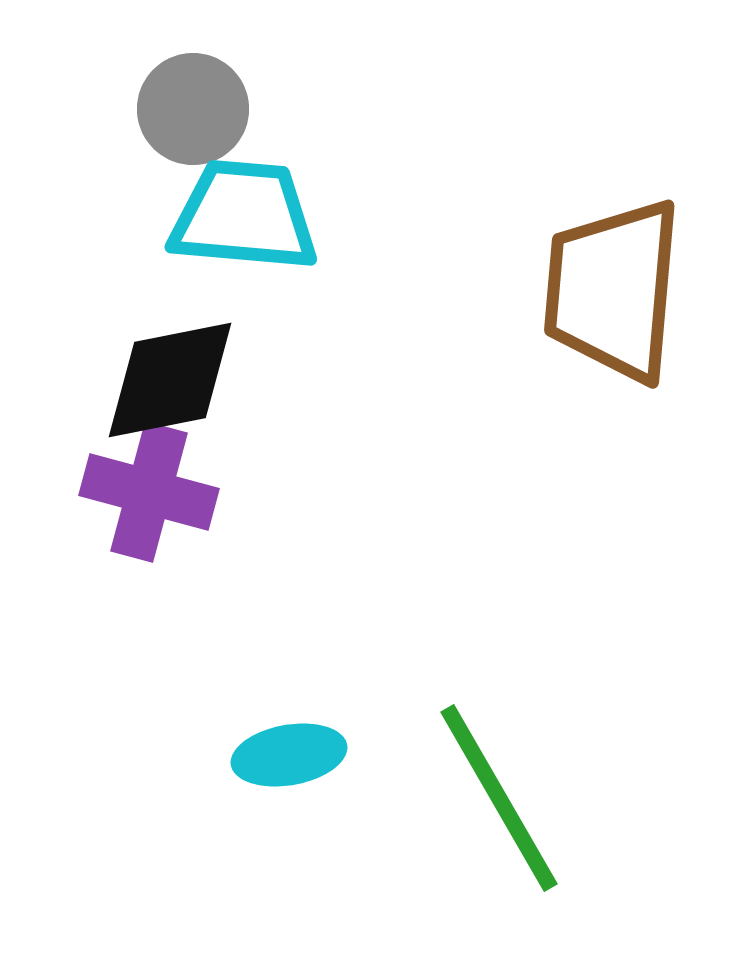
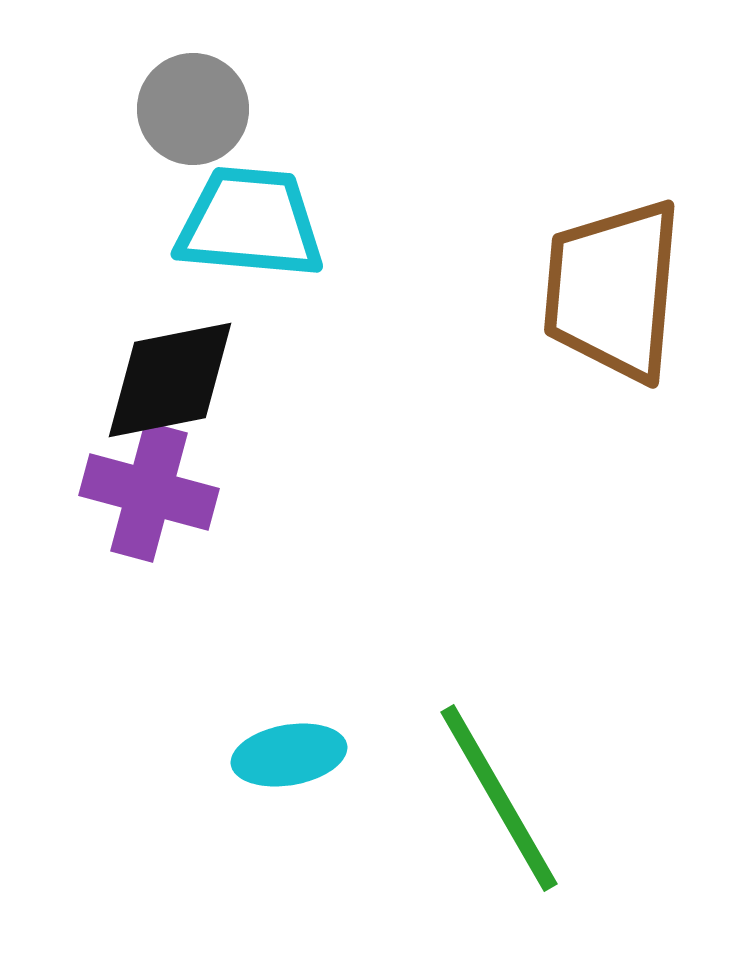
cyan trapezoid: moved 6 px right, 7 px down
